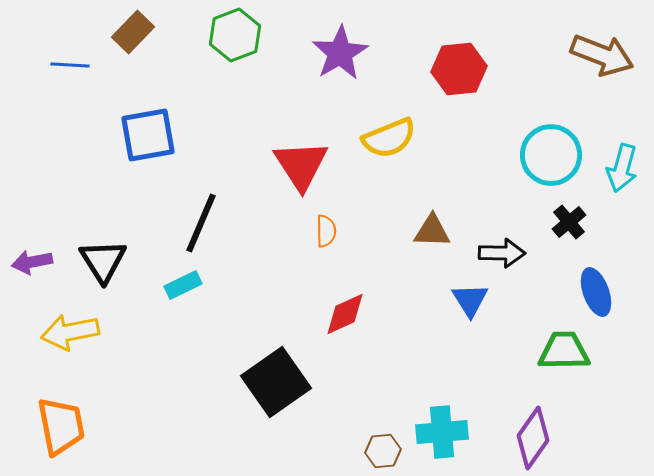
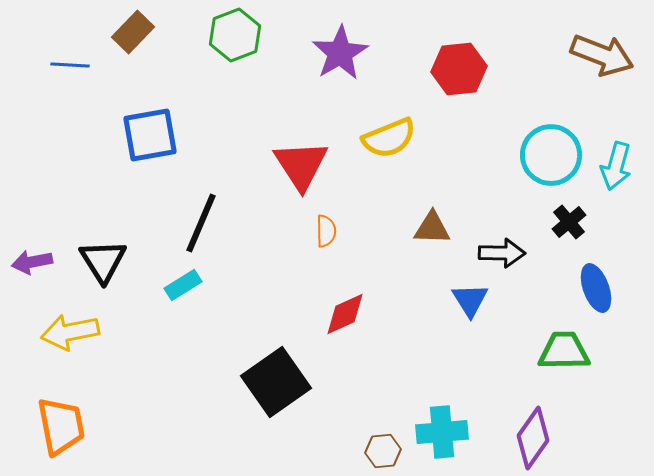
blue square: moved 2 px right
cyan arrow: moved 6 px left, 2 px up
brown triangle: moved 3 px up
cyan rectangle: rotated 6 degrees counterclockwise
blue ellipse: moved 4 px up
